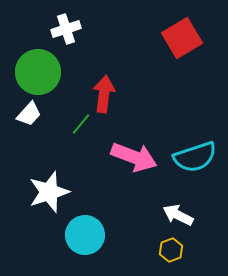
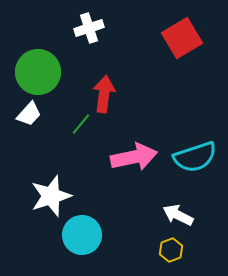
white cross: moved 23 px right, 1 px up
pink arrow: rotated 33 degrees counterclockwise
white star: moved 2 px right, 4 px down
cyan circle: moved 3 px left
